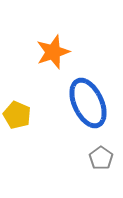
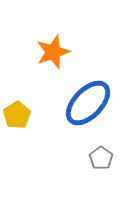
blue ellipse: rotated 69 degrees clockwise
yellow pentagon: rotated 16 degrees clockwise
